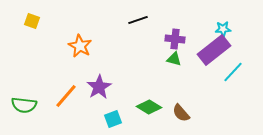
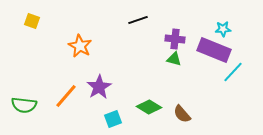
purple rectangle: rotated 60 degrees clockwise
brown semicircle: moved 1 px right, 1 px down
